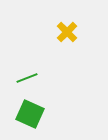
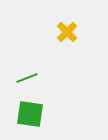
green square: rotated 16 degrees counterclockwise
